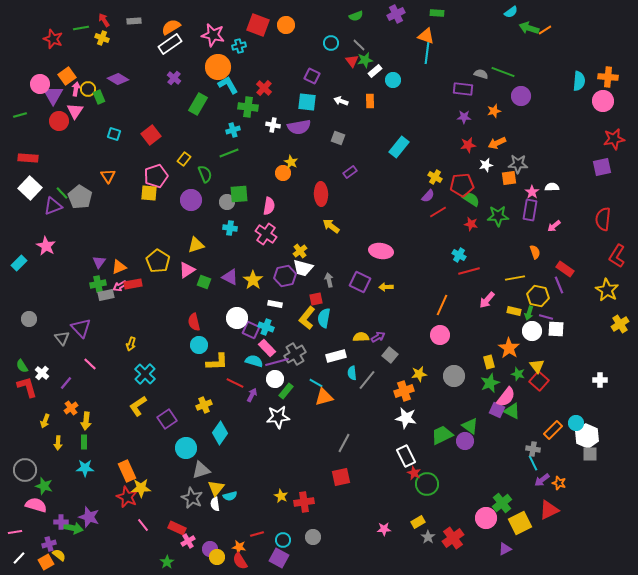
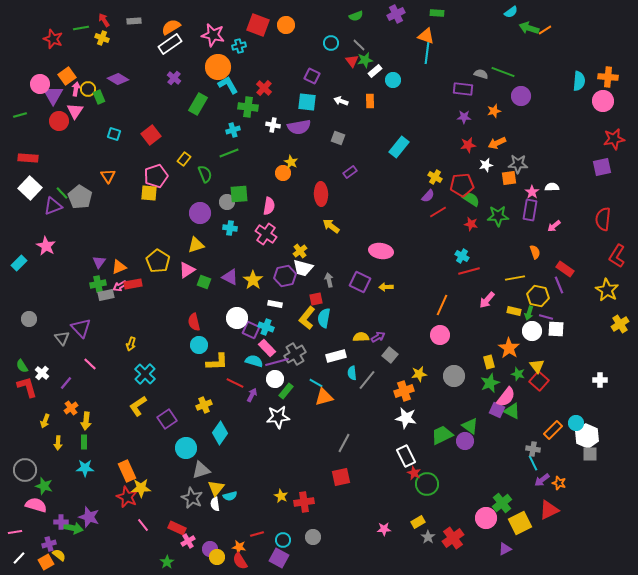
purple circle at (191, 200): moved 9 px right, 13 px down
cyan cross at (459, 255): moved 3 px right, 1 px down
